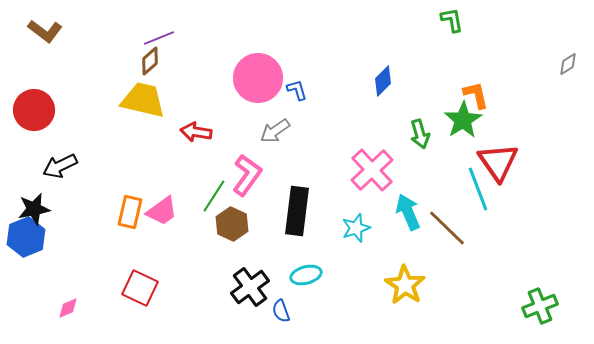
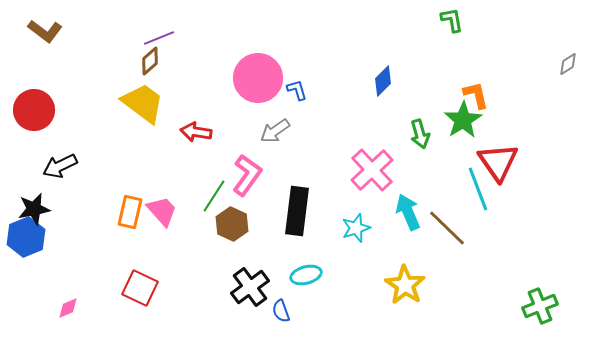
yellow trapezoid: moved 3 px down; rotated 24 degrees clockwise
pink trapezoid: rotated 96 degrees counterclockwise
